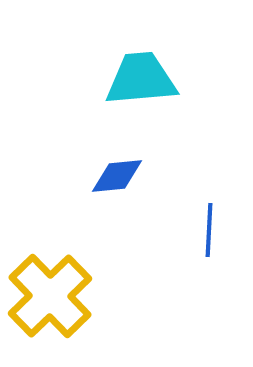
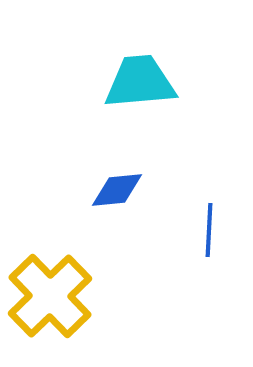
cyan trapezoid: moved 1 px left, 3 px down
blue diamond: moved 14 px down
